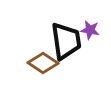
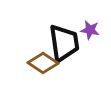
black trapezoid: moved 2 px left, 2 px down
